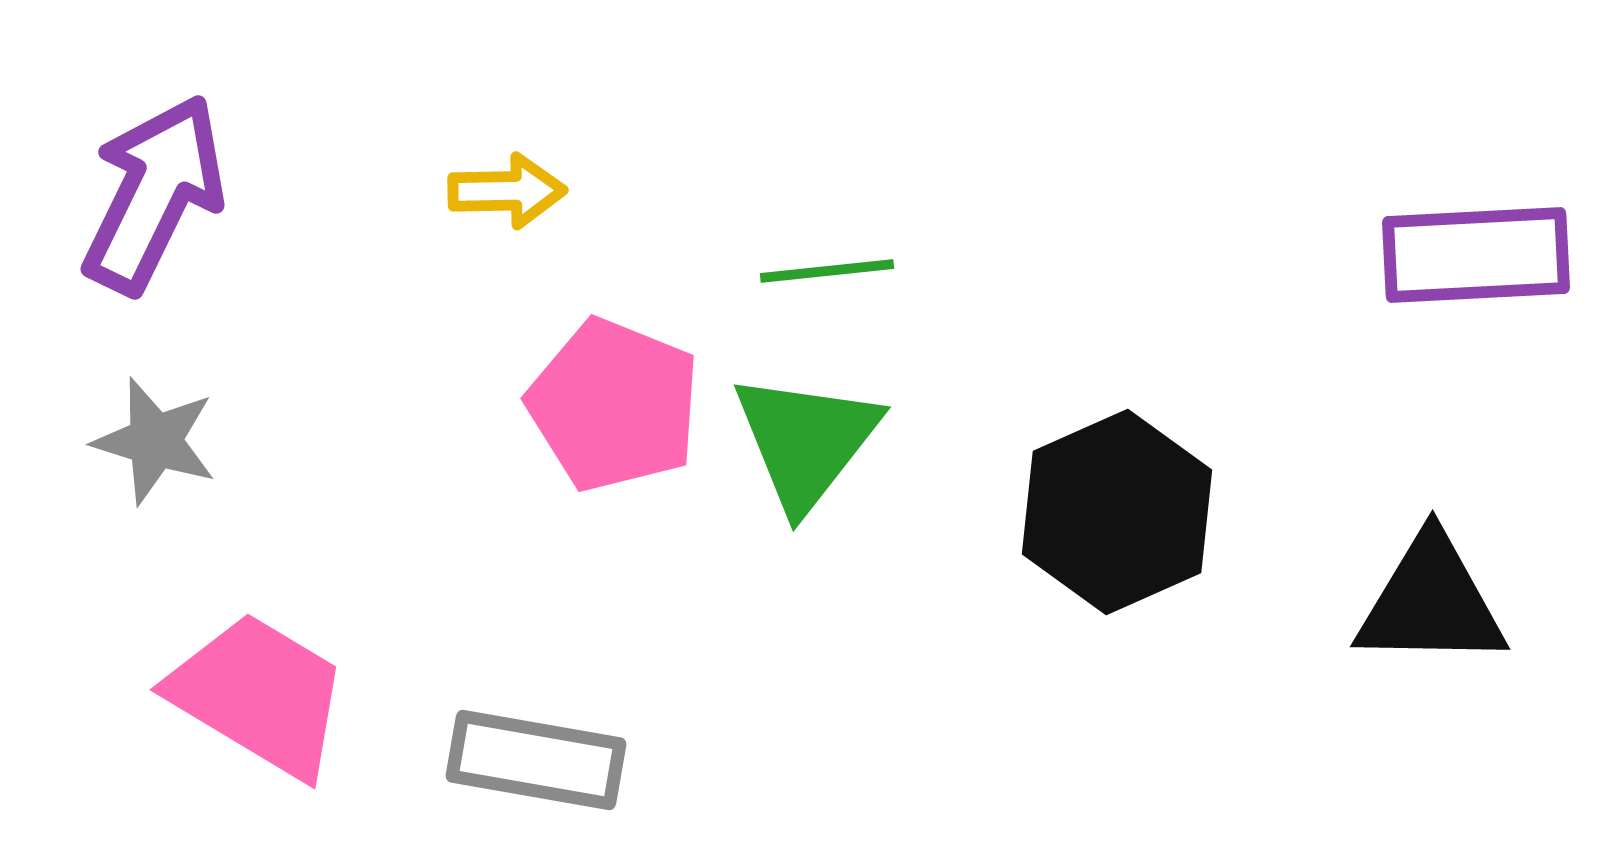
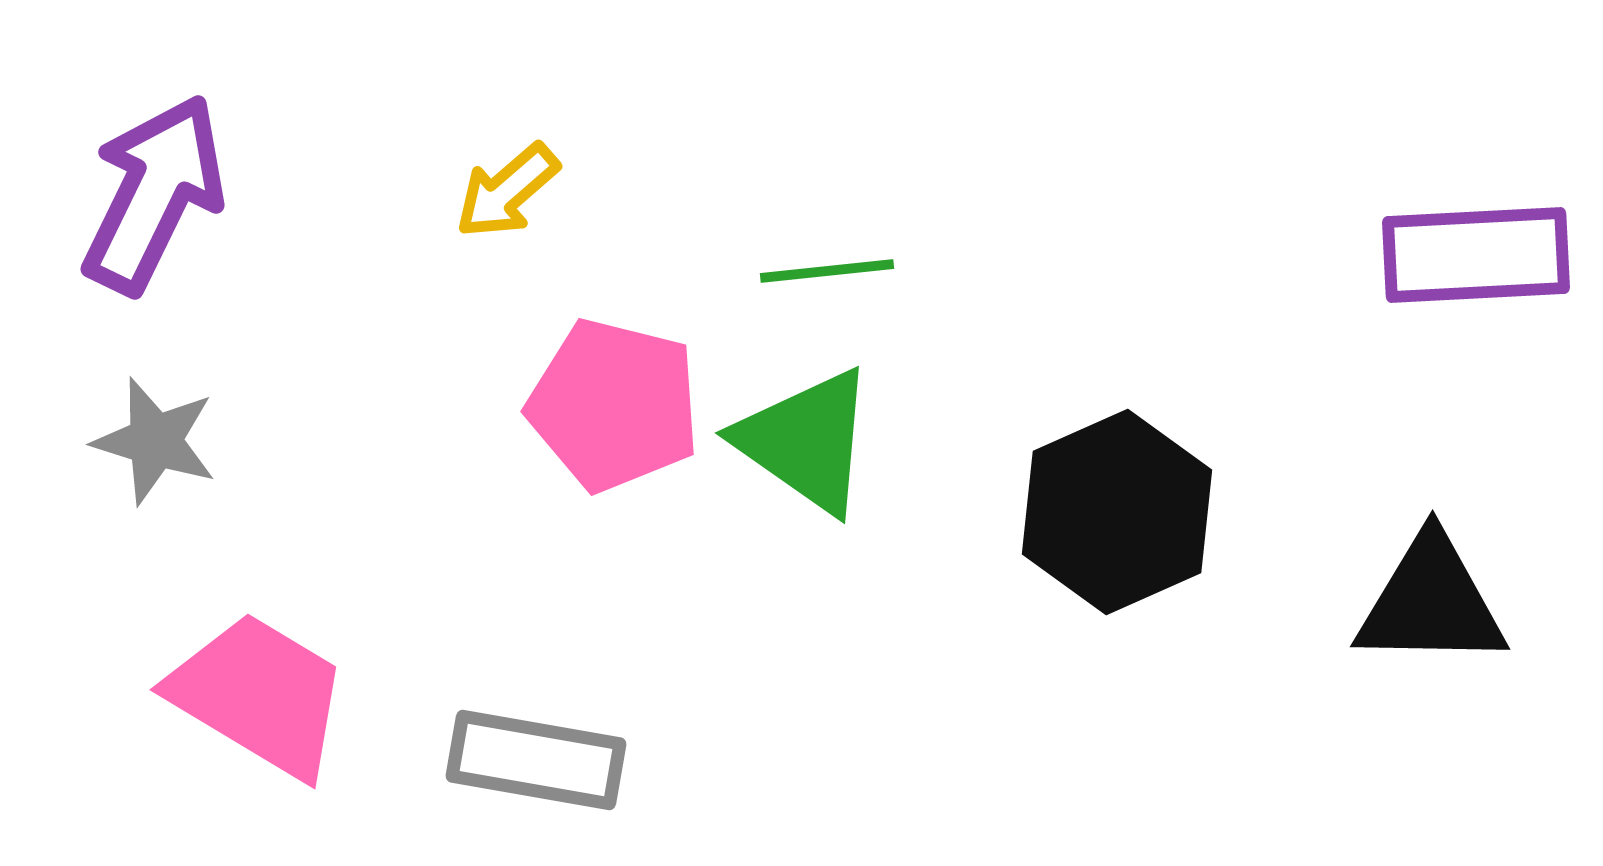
yellow arrow: rotated 140 degrees clockwise
pink pentagon: rotated 8 degrees counterclockwise
green triangle: rotated 33 degrees counterclockwise
